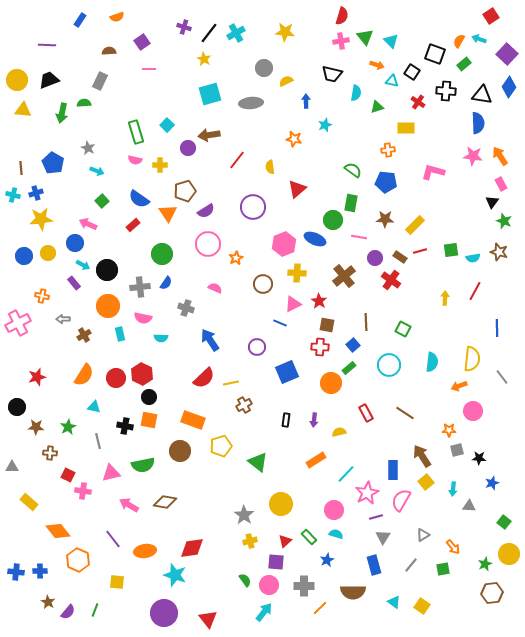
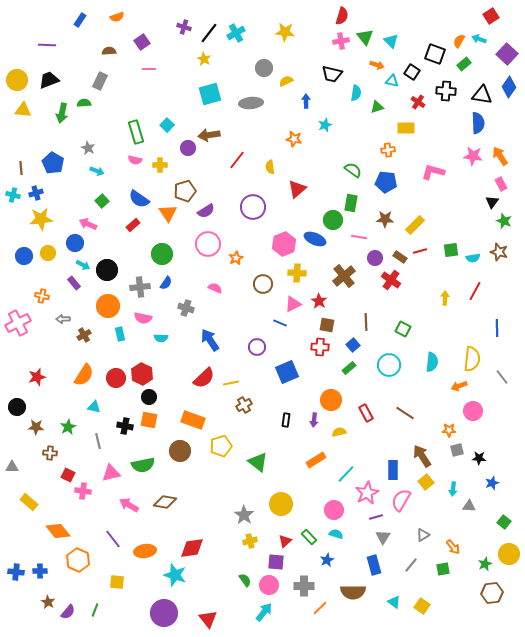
orange circle at (331, 383): moved 17 px down
